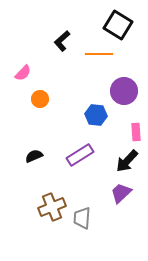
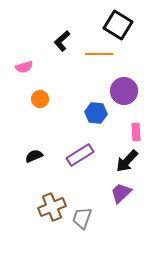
pink semicircle: moved 1 px right, 6 px up; rotated 30 degrees clockwise
blue hexagon: moved 2 px up
gray trapezoid: rotated 15 degrees clockwise
